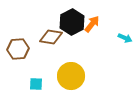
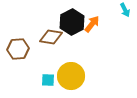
cyan arrow: moved 28 px up; rotated 40 degrees clockwise
cyan square: moved 12 px right, 4 px up
